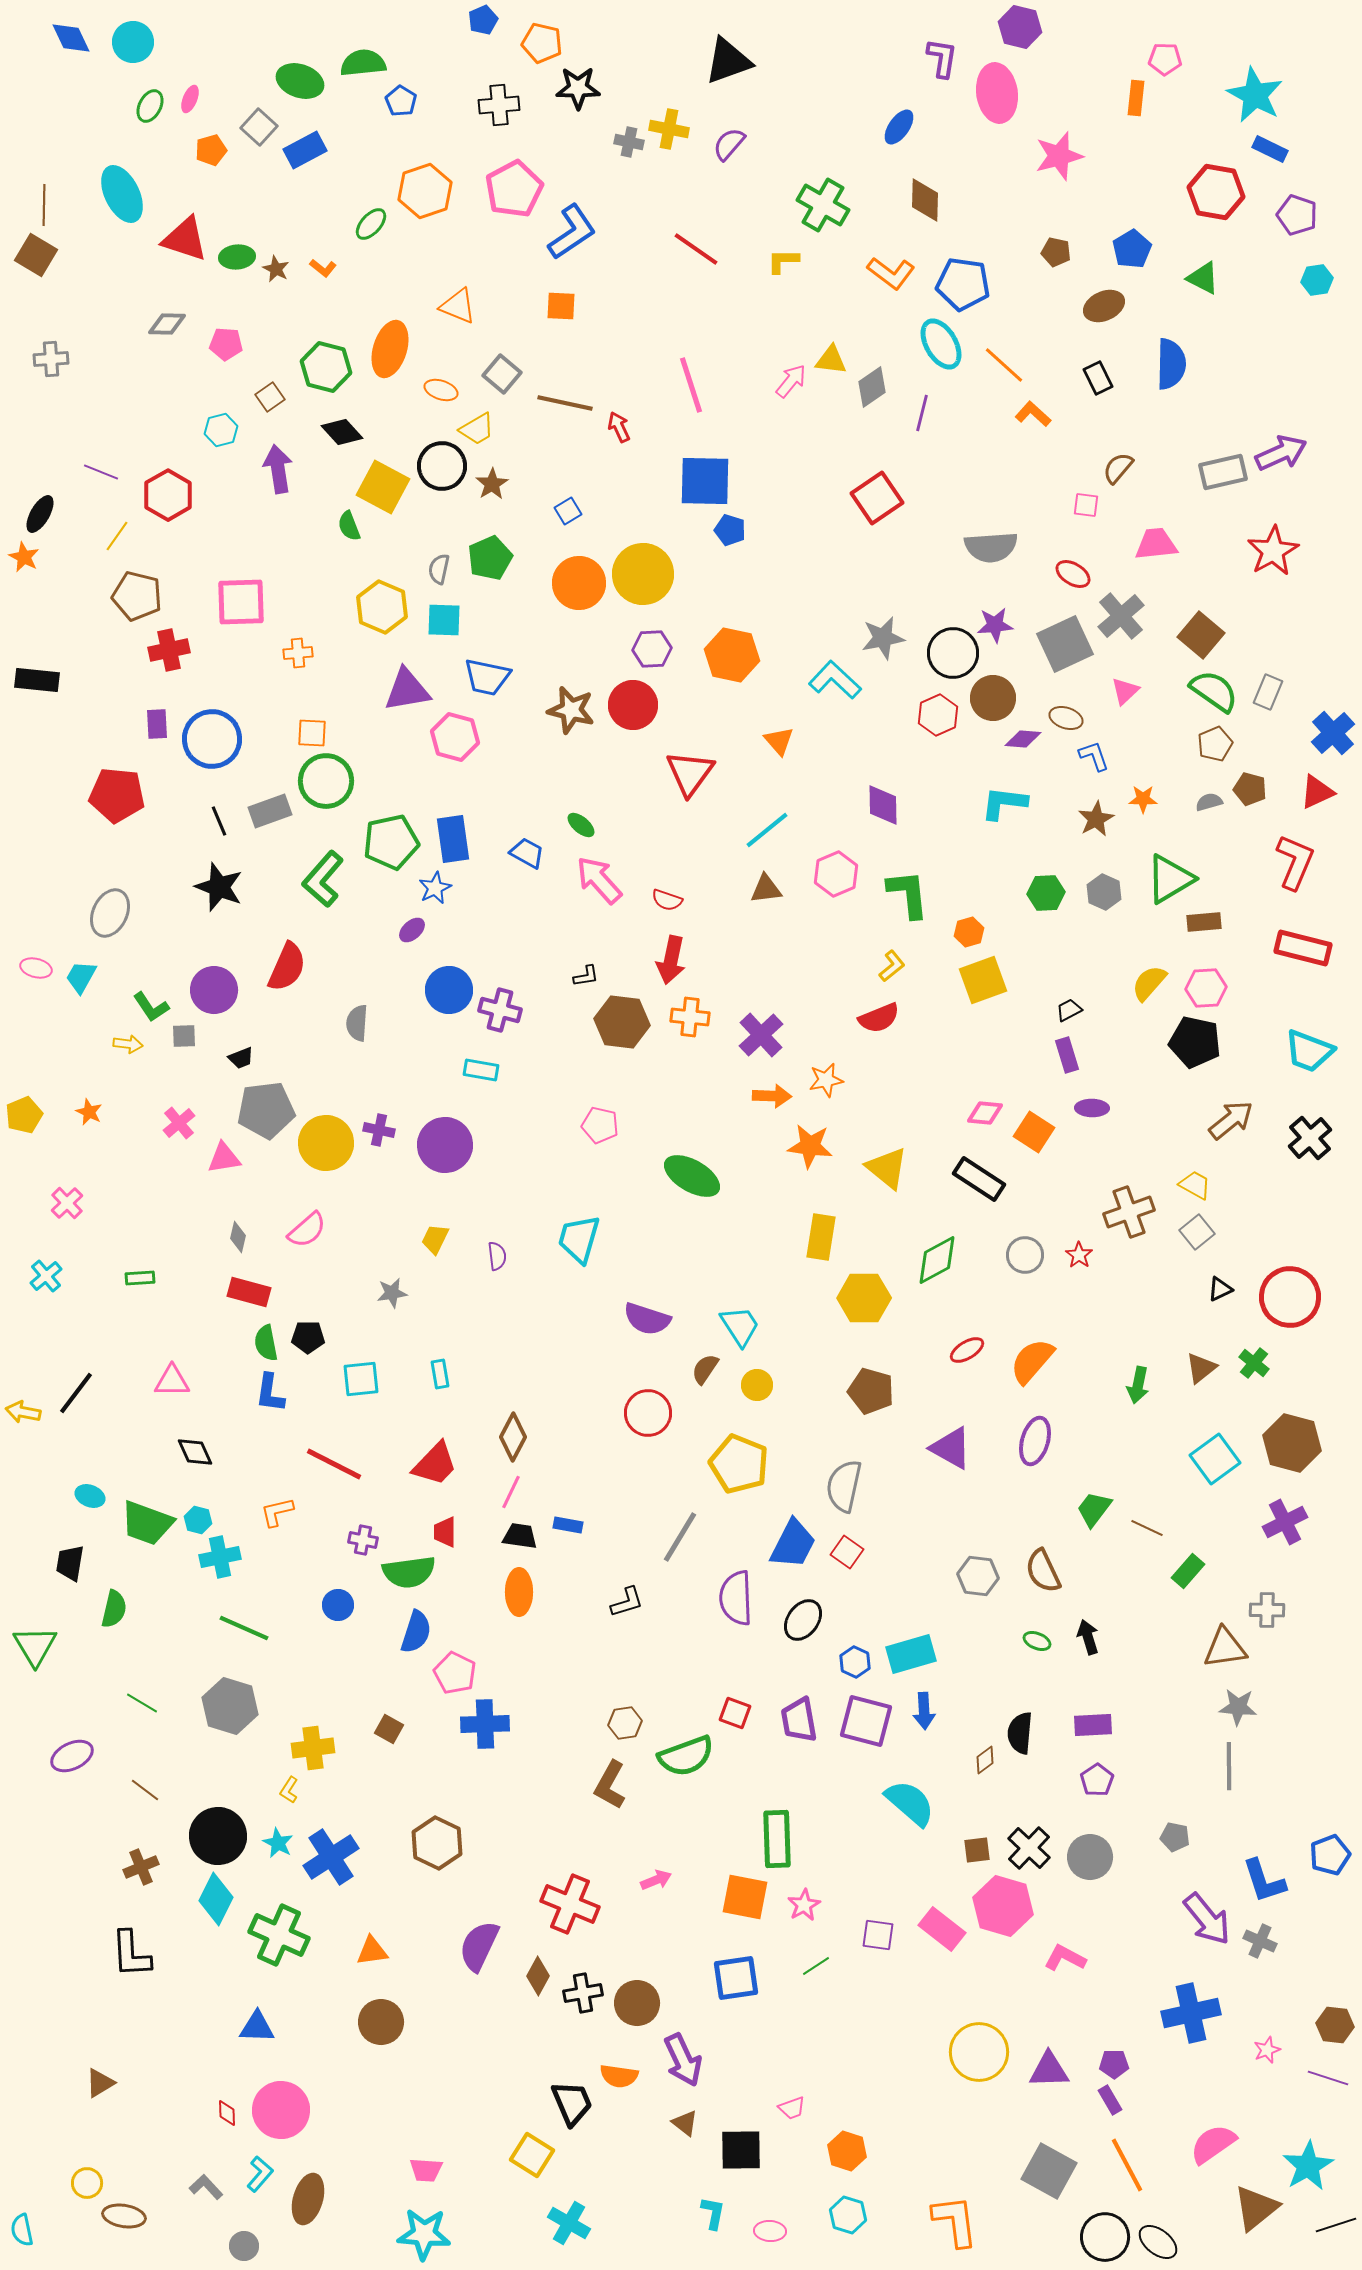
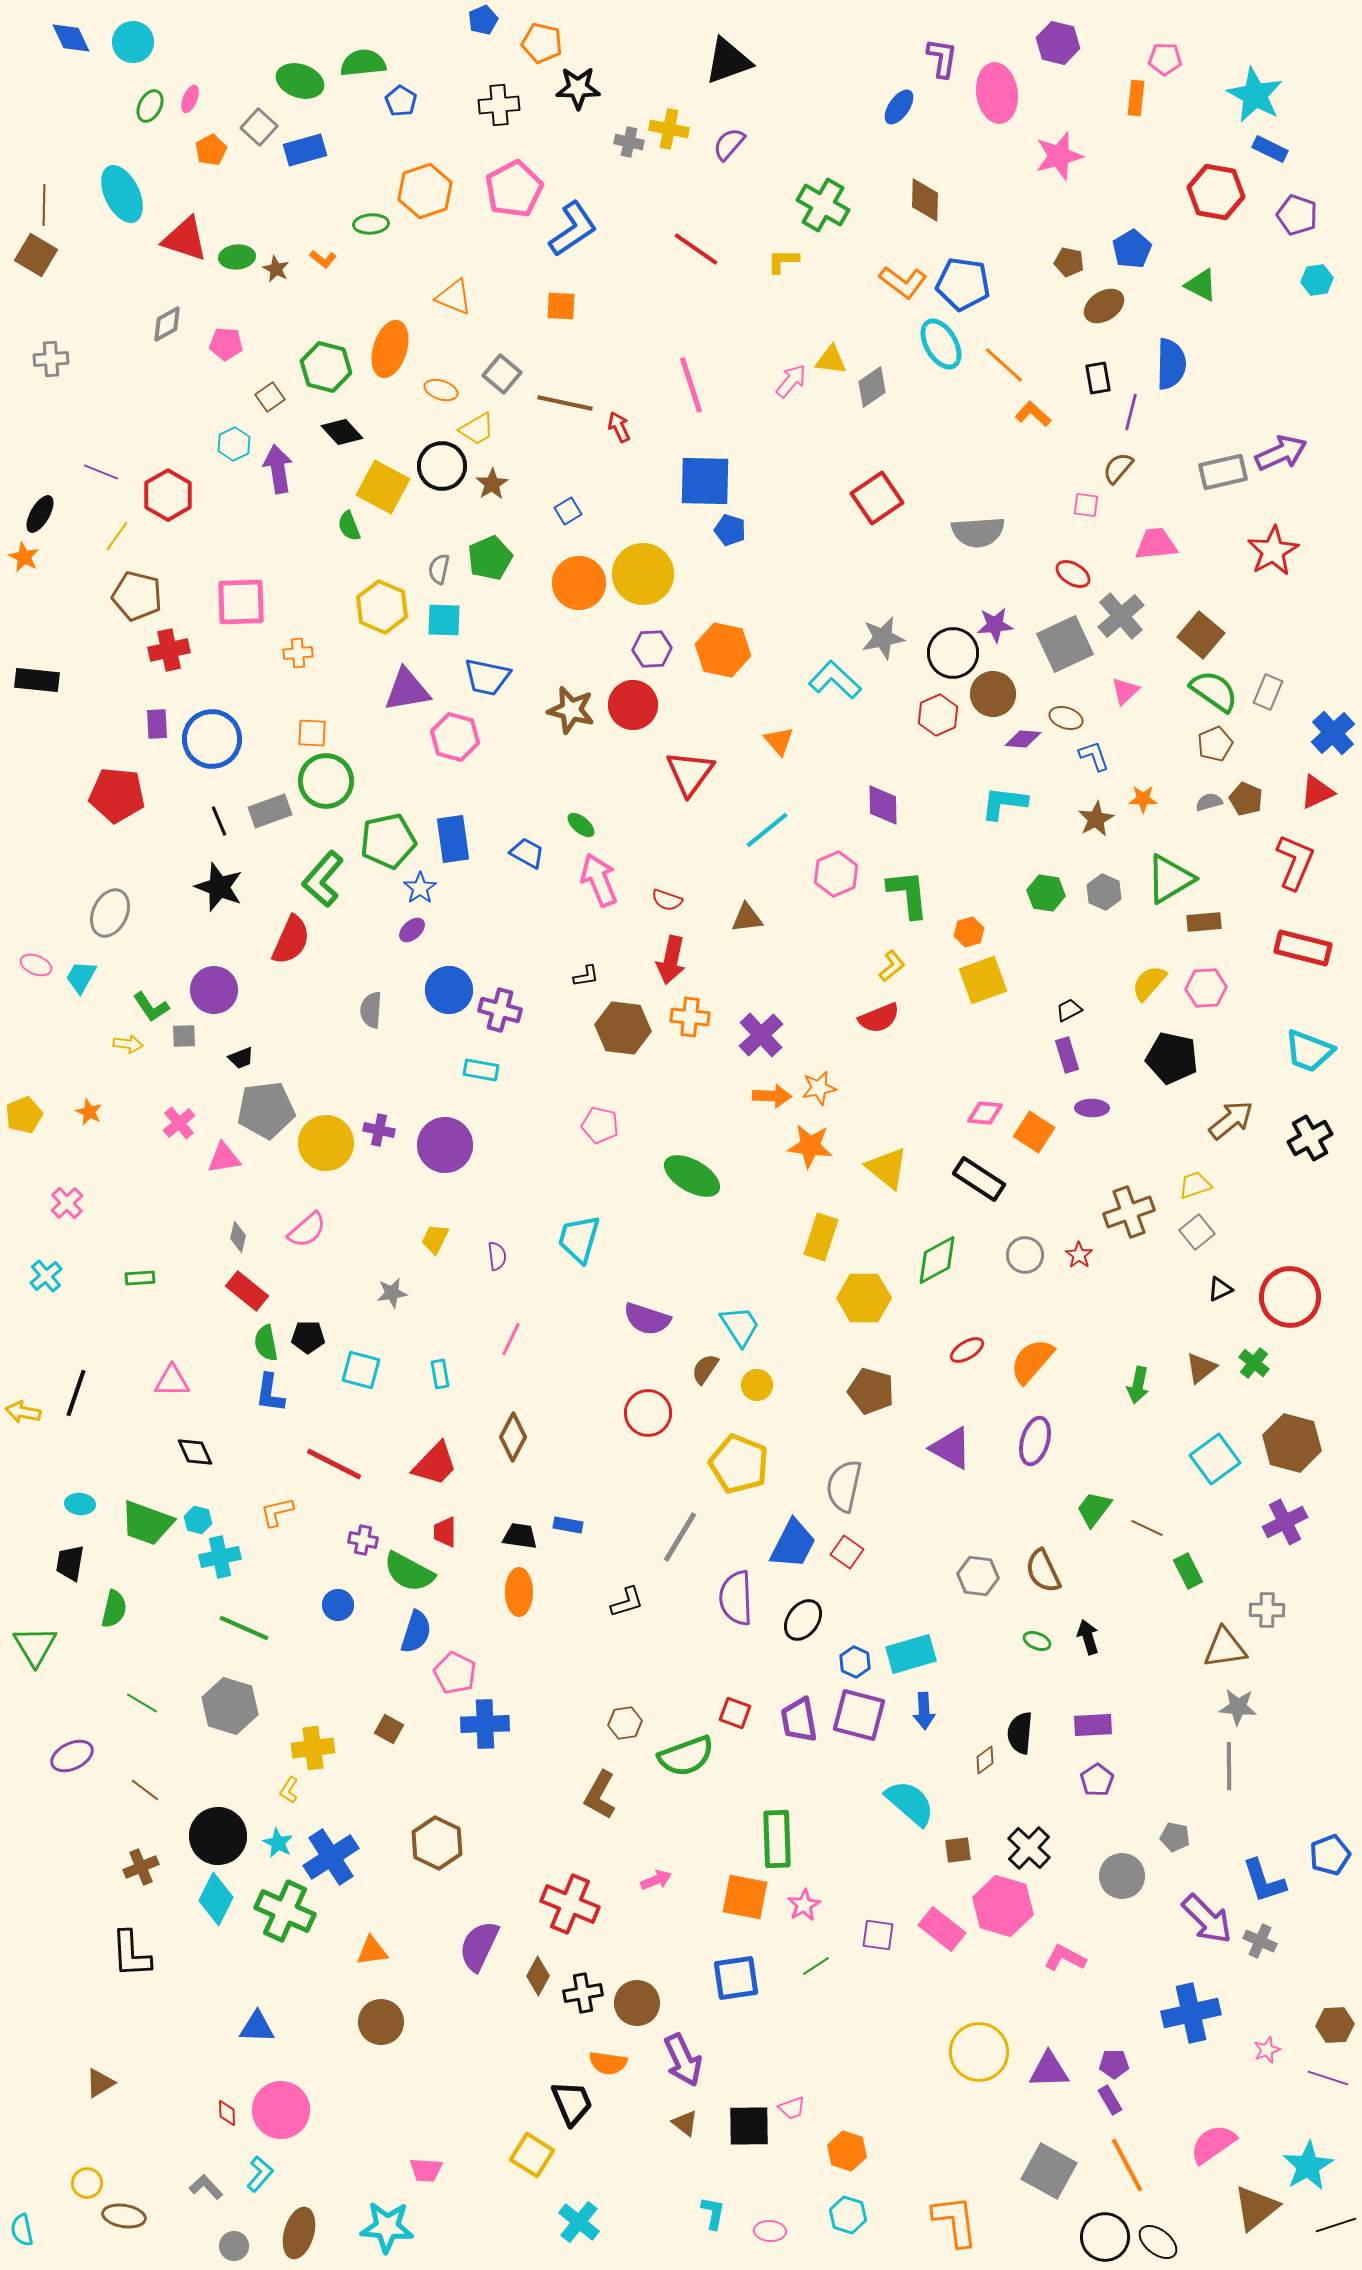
purple hexagon at (1020, 27): moved 38 px right, 16 px down
blue ellipse at (899, 127): moved 20 px up
orange pentagon at (211, 150): rotated 12 degrees counterclockwise
blue rectangle at (305, 150): rotated 12 degrees clockwise
green ellipse at (371, 224): rotated 44 degrees clockwise
blue L-shape at (572, 232): moved 1 px right, 3 px up
brown pentagon at (1056, 252): moved 13 px right, 10 px down
orange L-shape at (323, 268): moved 9 px up
orange L-shape at (891, 273): moved 12 px right, 9 px down
green triangle at (1203, 278): moved 2 px left, 7 px down
orange triangle at (458, 306): moved 4 px left, 9 px up
brown ellipse at (1104, 306): rotated 9 degrees counterclockwise
gray diamond at (167, 324): rotated 30 degrees counterclockwise
black rectangle at (1098, 378): rotated 16 degrees clockwise
purple line at (922, 413): moved 209 px right, 1 px up
cyan hexagon at (221, 430): moved 13 px right, 14 px down; rotated 12 degrees counterclockwise
gray semicircle at (991, 547): moved 13 px left, 15 px up
orange hexagon at (732, 655): moved 9 px left, 5 px up
brown circle at (993, 698): moved 4 px up
brown pentagon at (1250, 789): moved 4 px left, 10 px down; rotated 8 degrees clockwise
green pentagon at (391, 842): moved 3 px left, 1 px up
pink arrow at (599, 880): rotated 20 degrees clockwise
blue star at (435, 888): moved 15 px left; rotated 8 degrees counterclockwise
brown triangle at (766, 889): moved 19 px left, 29 px down
green hexagon at (1046, 893): rotated 12 degrees clockwise
red semicircle at (287, 967): moved 4 px right, 27 px up
pink ellipse at (36, 968): moved 3 px up; rotated 8 degrees clockwise
brown hexagon at (622, 1022): moved 1 px right, 6 px down
gray semicircle at (357, 1023): moved 14 px right, 13 px up
black pentagon at (1195, 1042): moved 23 px left, 16 px down
orange star at (826, 1080): moved 7 px left, 8 px down
black cross at (1310, 1138): rotated 12 degrees clockwise
yellow trapezoid at (1195, 1185): rotated 48 degrees counterclockwise
yellow rectangle at (821, 1237): rotated 9 degrees clockwise
red rectangle at (249, 1292): moved 2 px left, 1 px up; rotated 24 degrees clockwise
cyan square at (361, 1379): moved 9 px up; rotated 21 degrees clockwise
black line at (76, 1393): rotated 18 degrees counterclockwise
pink line at (511, 1492): moved 153 px up
cyan ellipse at (90, 1496): moved 10 px left, 8 px down; rotated 16 degrees counterclockwise
green rectangle at (1188, 1571): rotated 68 degrees counterclockwise
green semicircle at (409, 1572): rotated 36 degrees clockwise
purple square at (866, 1721): moved 7 px left, 6 px up
brown L-shape at (610, 1785): moved 10 px left, 10 px down
brown square at (977, 1850): moved 19 px left
gray circle at (1090, 1857): moved 32 px right, 19 px down
purple arrow at (1207, 1919): rotated 6 degrees counterclockwise
green cross at (279, 1935): moved 6 px right, 24 px up
brown hexagon at (1335, 2025): rotated 9 degrees counterclockwise
orange semicircle at (619, 2076): moved 11 px left, 13 px up
black square at (741, 2150): moved 8 px right, 24 px up
brown ellipse at (308, 2199): moved 9 px left, 34 px down
cyan cross at (569, 2223): moved 10 px right, 1 px up; rotated 9 degrees clockwise
cyan star at (424, 2234): moved 37 px left, 7 px up
gray circle at (244, 2246): moved 10 px left
